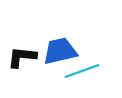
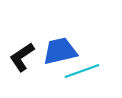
black L-shape: rotated 40 degrees counterclockwise
